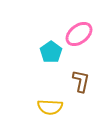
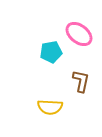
pink ellipse: rotated 76 degrees clockwise
cyan pentagon: rotated 25 degrees clockwise
